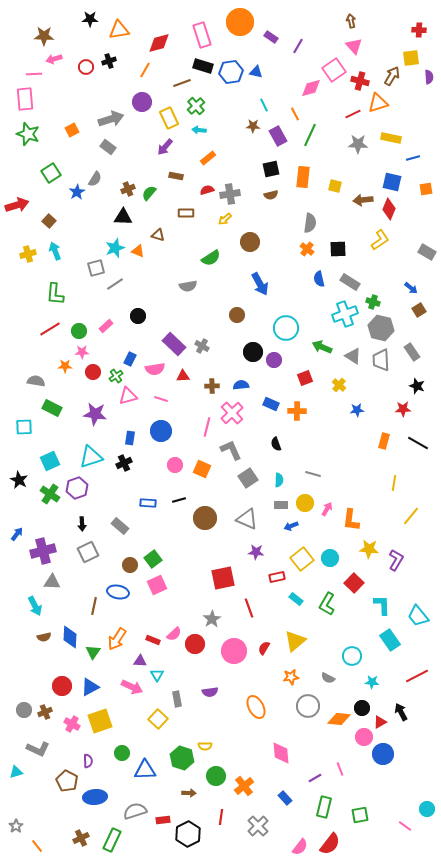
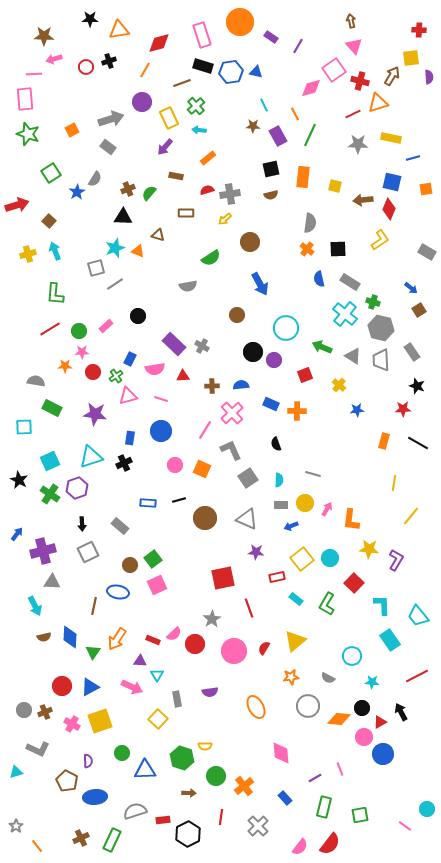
cyan cross at (345, 314): rotated 30 degrees counterclockwise
red square at (305, 378): moved 3 px up
pink line at (207, 427): moved 2 px left, 3 px down; rotated 18 degrees clockwise
